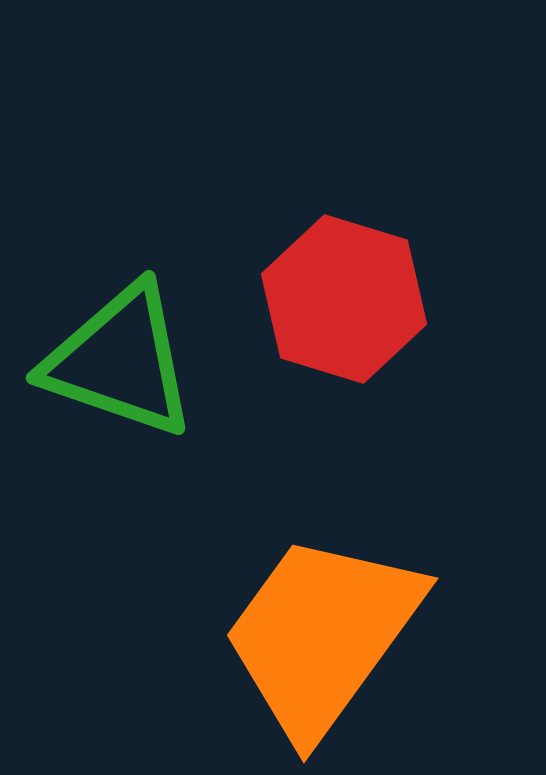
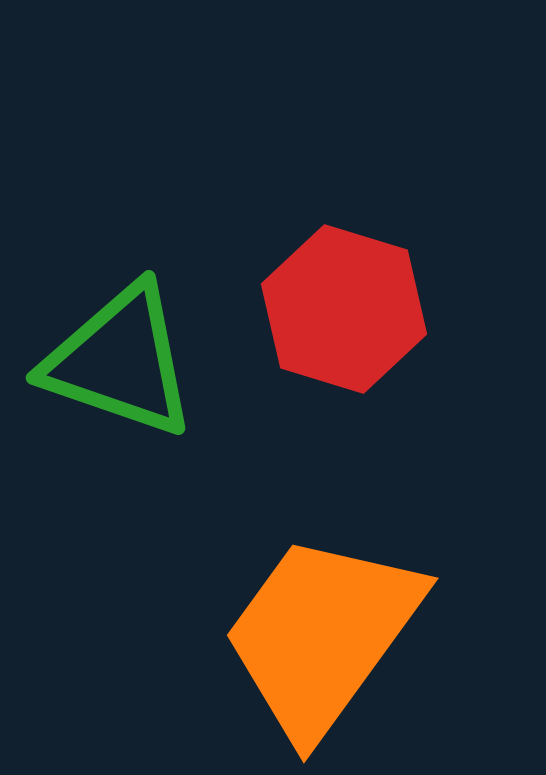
red hexagon: moved 10 px down
